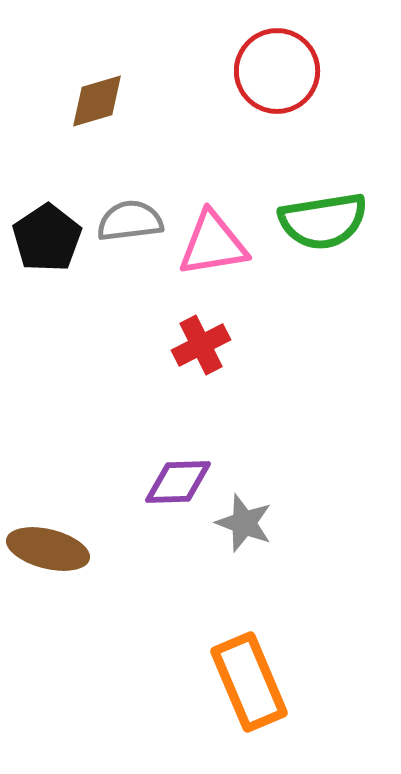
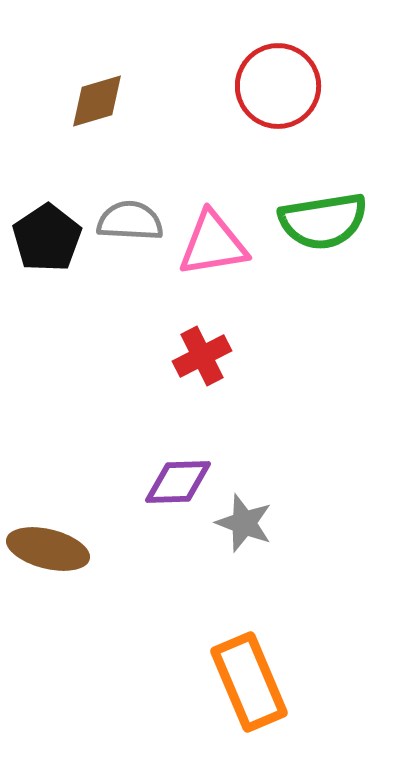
red circle: moved 1 px right, 15 px down
gray semicircle: rotated 10 degrees clockwise
red cross: moved 1 px right, 11 px down
